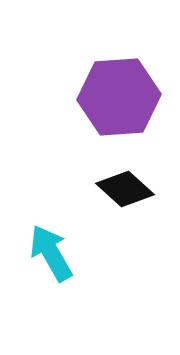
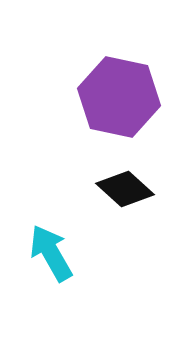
purple hexagon: rotated 16 degrees clockwise
